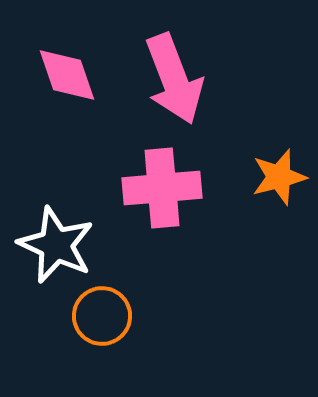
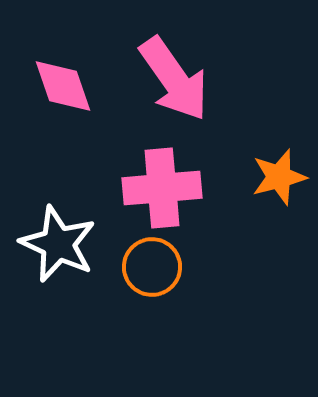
pink diamond: moved 4 px left, 11 px down
pink arrow: rotated 14 degrees counterclockwise
white star: moved 2 px right, 1 px up
orange circle: moved 50 px right, 49 px up
